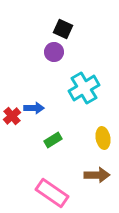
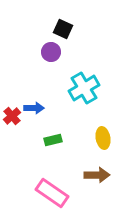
purple circle: moved 3 px left
green rectangle: rotated 18 degrees clockwise
